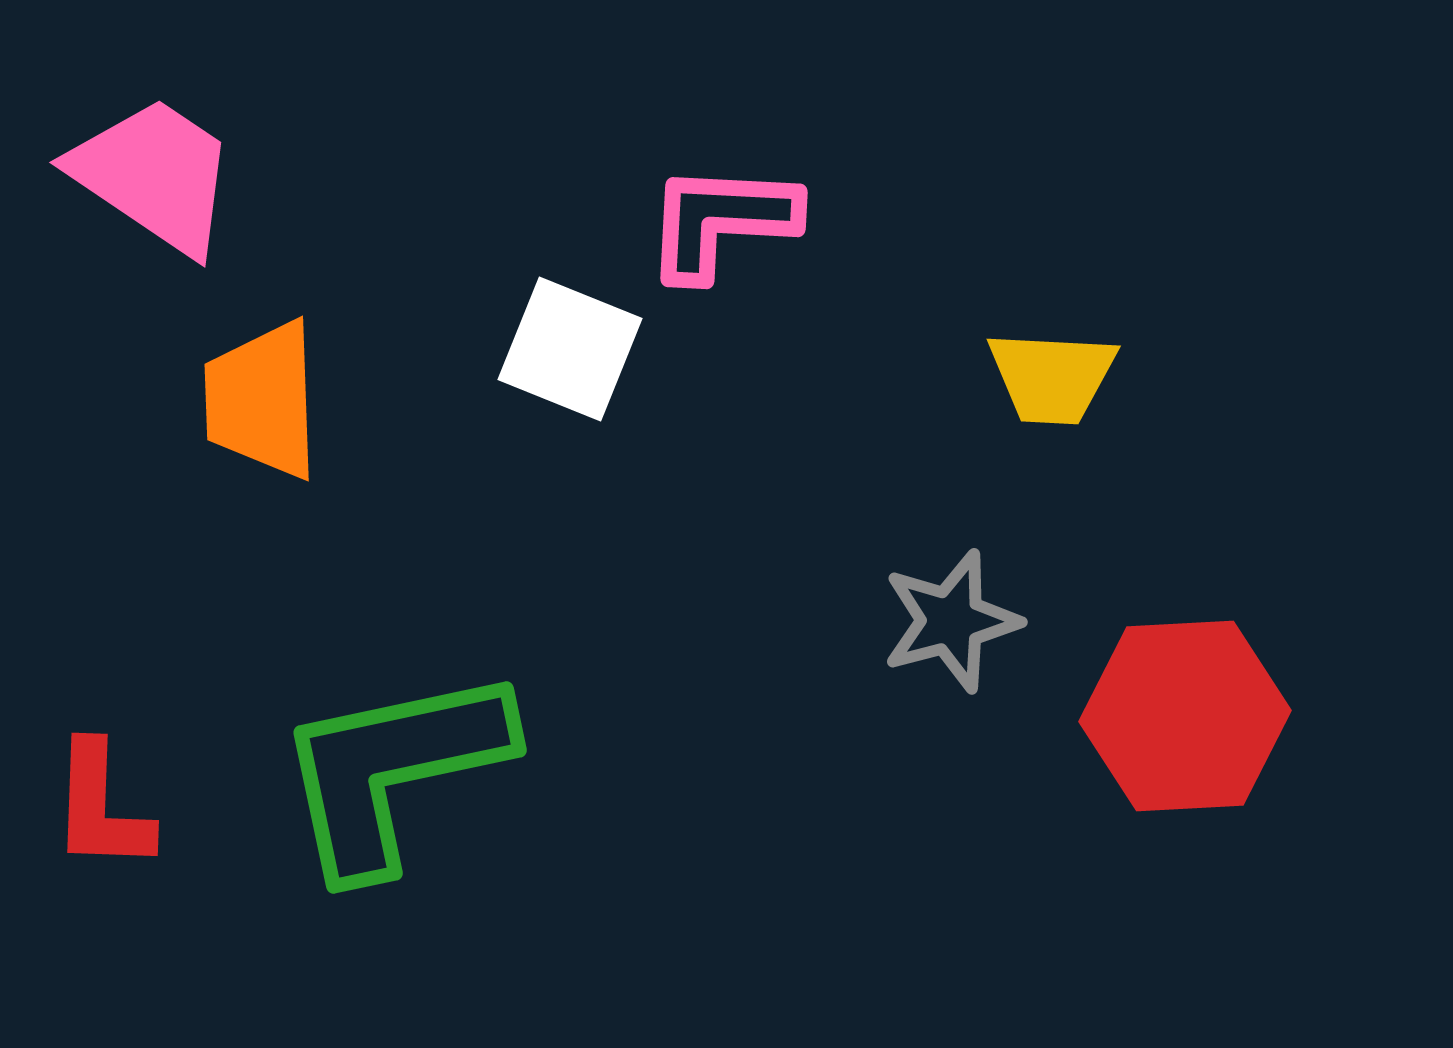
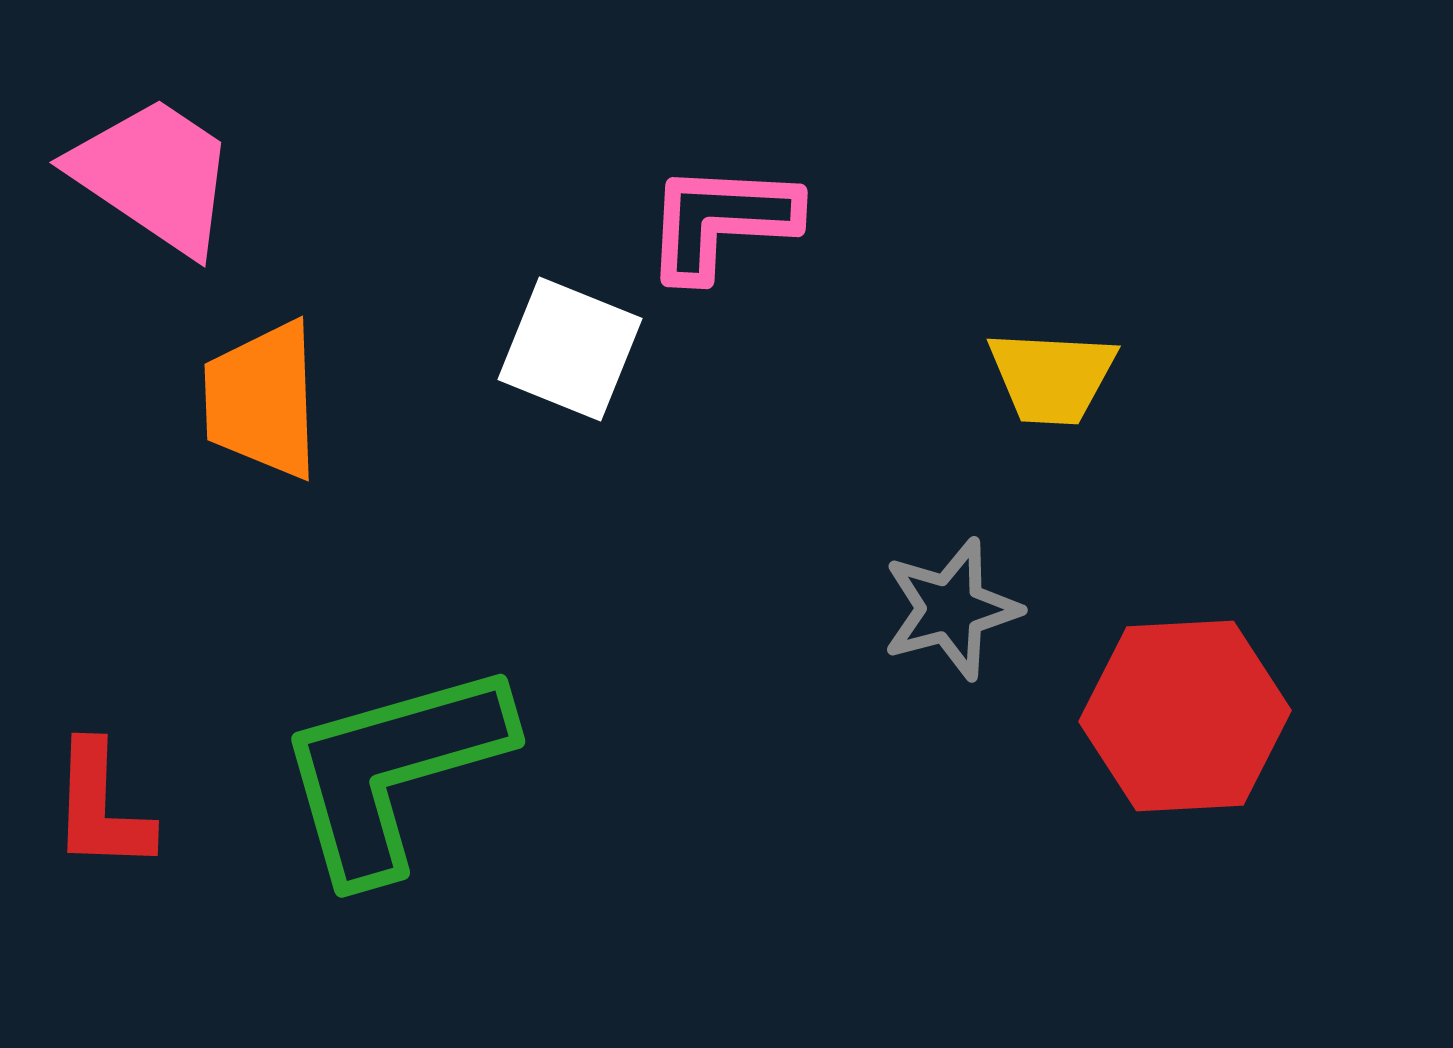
gray star: moved 12 px up
green L-shape: rotated 4 degrees counterclockwise
